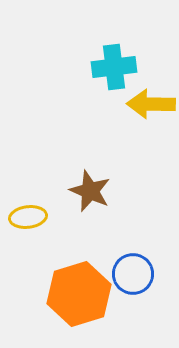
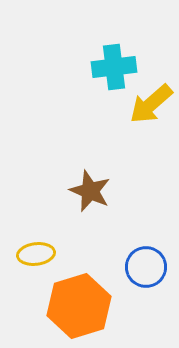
yellow arrow: rotated 42 degrees counterclockwise
yellow ellipse: moved 8 px right, 37 px down
blue circle: moved 13 px right, 7 px up
orange hexagon: moved 12 px down
